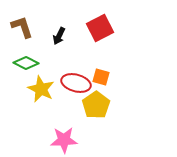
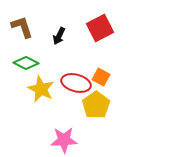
orange square: rotated 12 degrees clockwise
